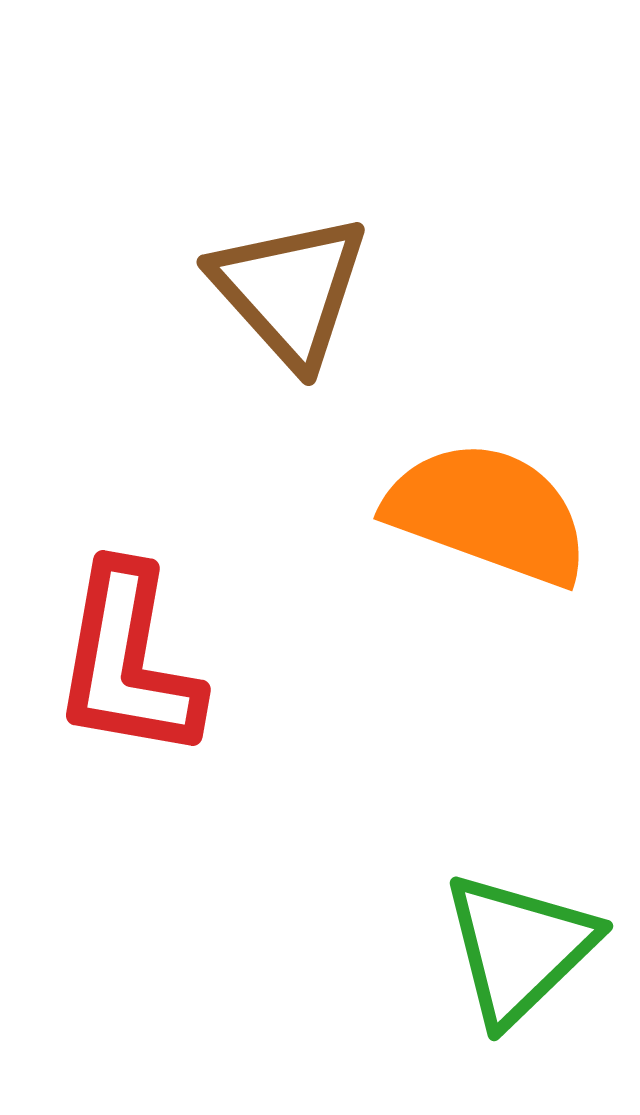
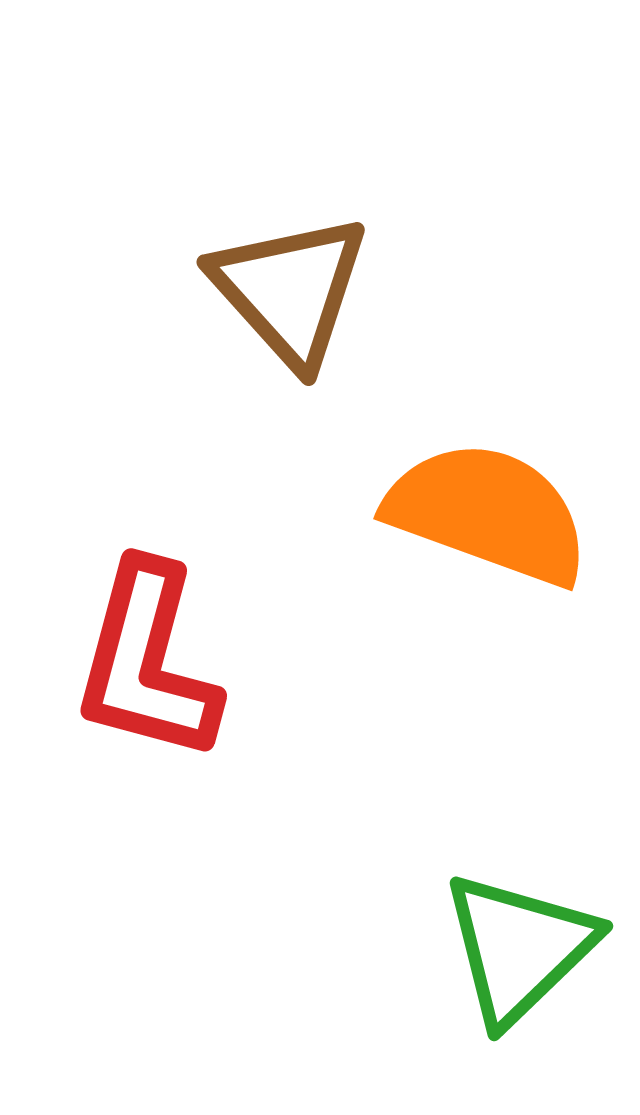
red L-shape: moved 19 px right; rotated 5 degrees clockwise
